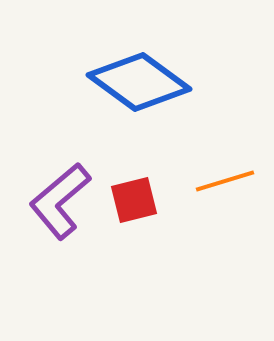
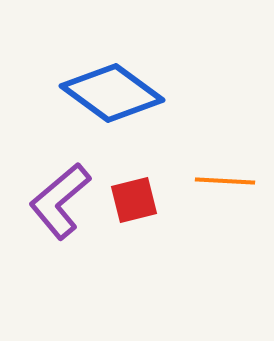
blue diamond: moved 27 px left, 11 px down
orange line: rotated 20 degrees clockwise
